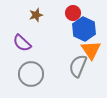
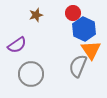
purple semicircle: moved 5 px left, 2 px down; rotated 78 degrees counterclockwise
